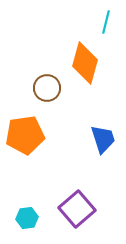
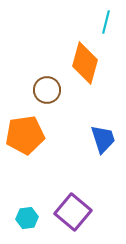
brown circle: moved 2 px down
purple square: moved 4 px left, 3 px down; rotated 9 degrees counterclockwise
